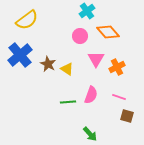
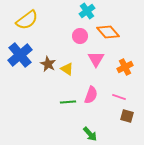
orange cross: moved 8 px right
